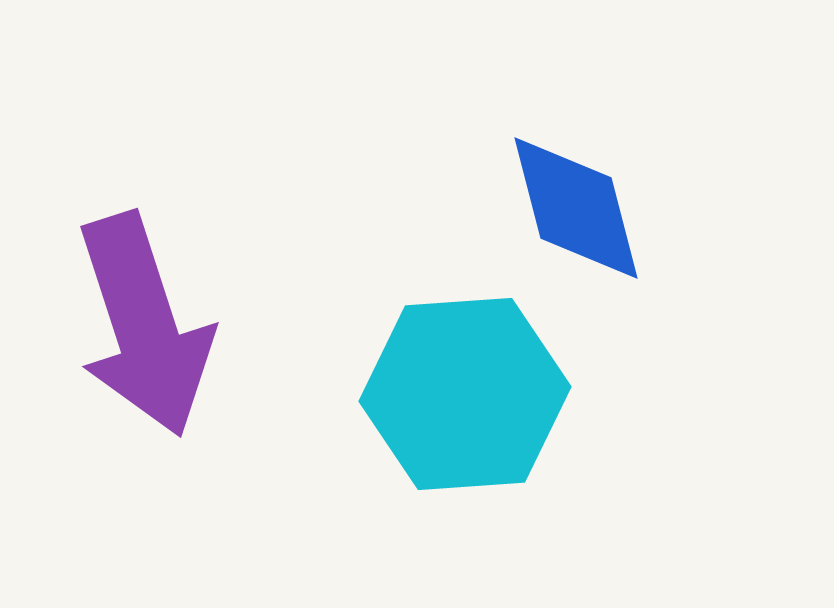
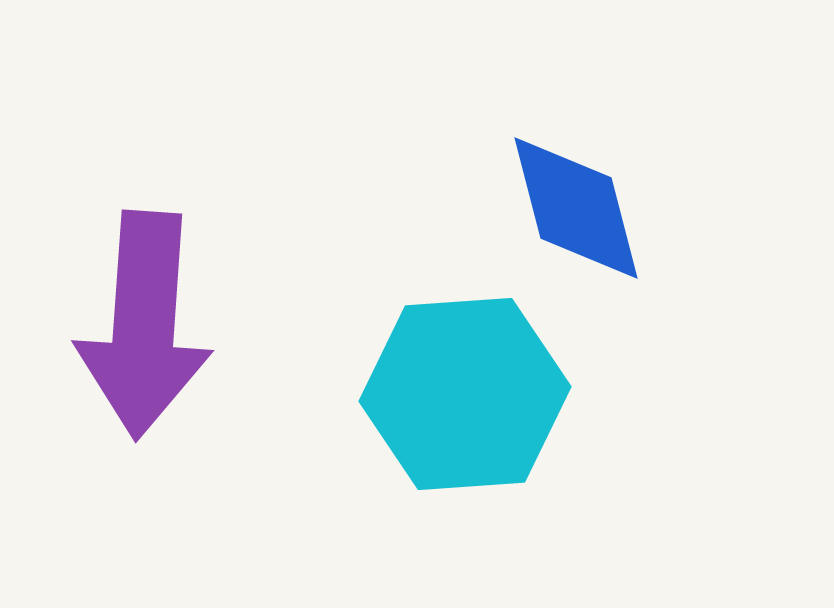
purple arrow: rotated 22 degrees clockwise
